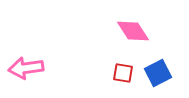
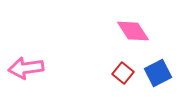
red square: rotated 30 degrees clockwise
